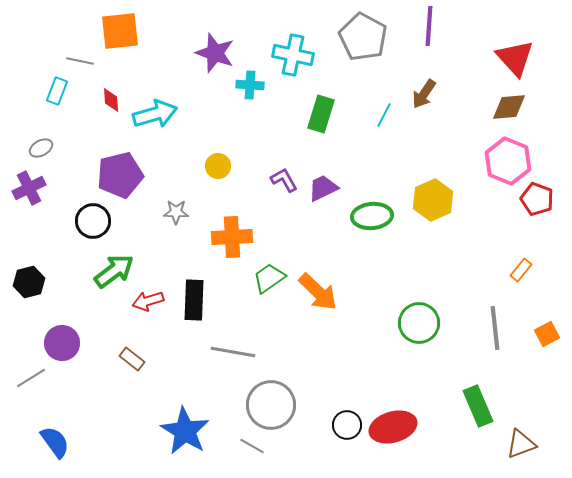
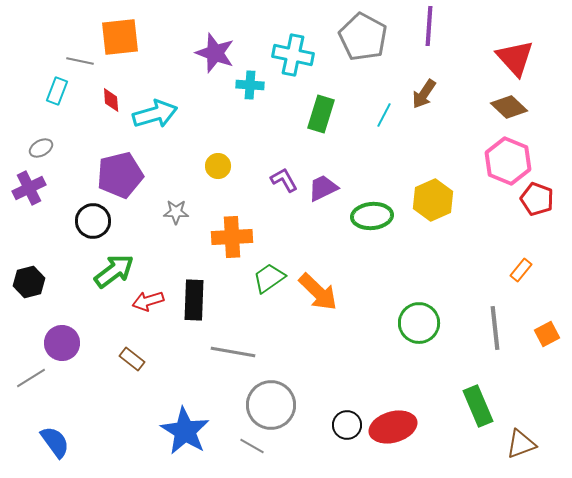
orange square at (120, 31): moved 6 px down
brown diamond at (509, 107): rotated 48 degrees clockwise
